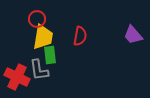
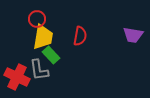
purple trapezoid: rotated 40 degrees counterclockwise
green rectangle: moved 1 px right; rotated 36 degrees counterclockwise
